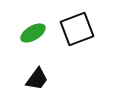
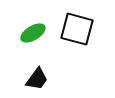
black square: rotated 36 degrees clockwise
